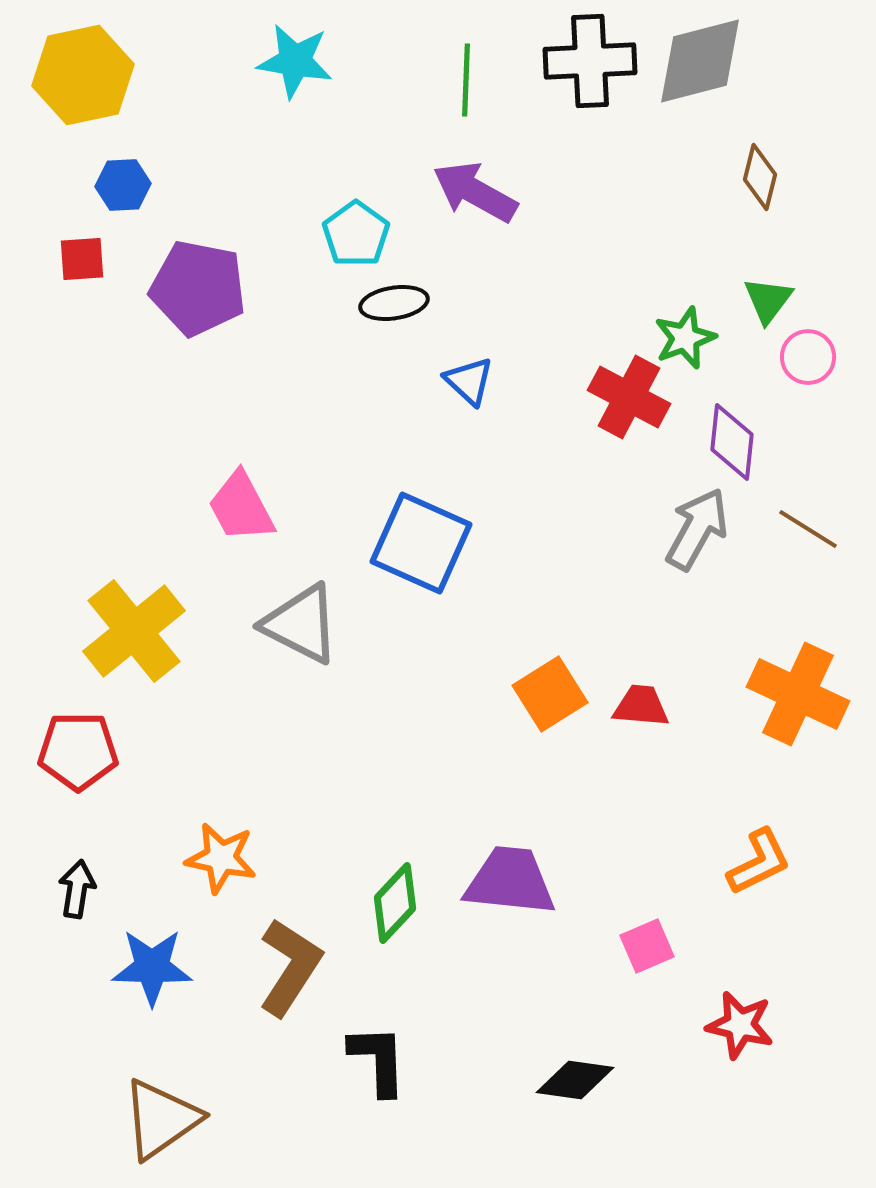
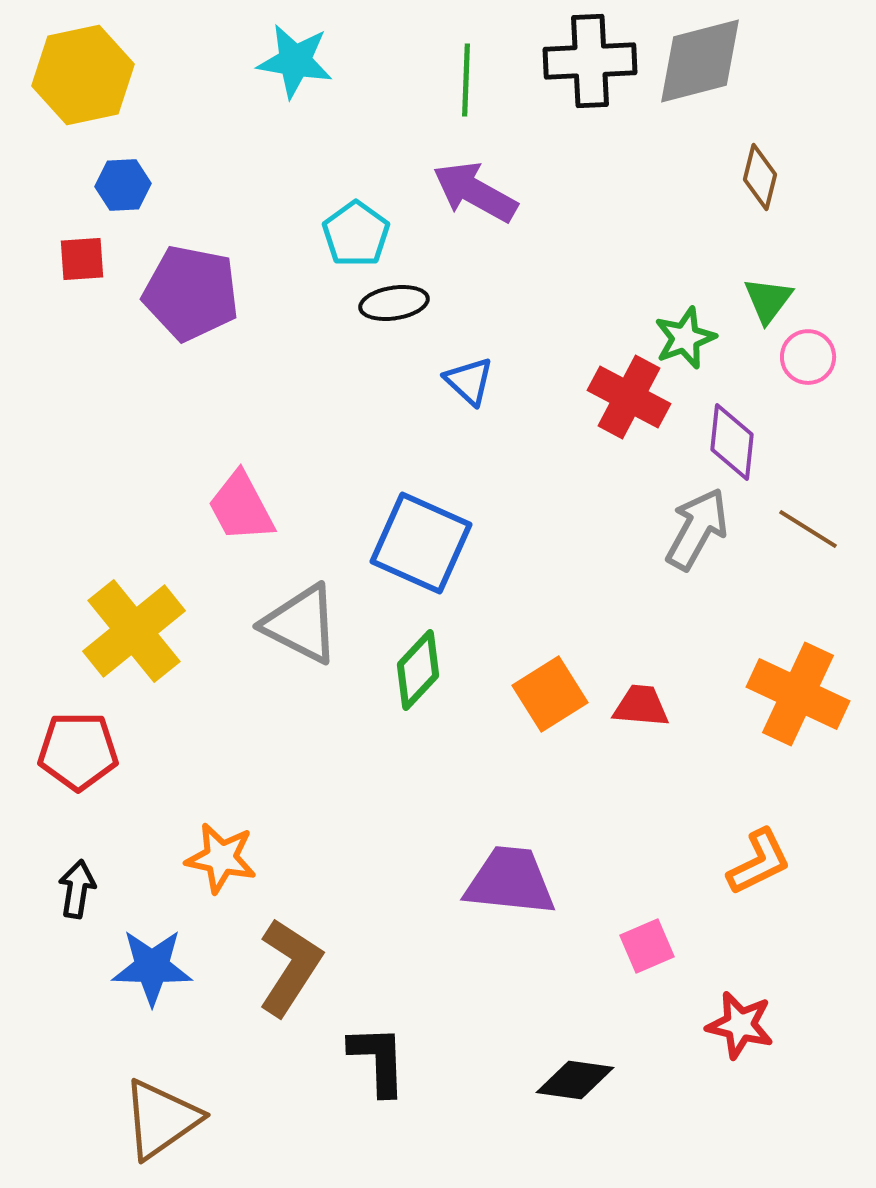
purple pentagon: moved 7 px left, 5 px down
green diamond: moved 23 px right, 233 px up
